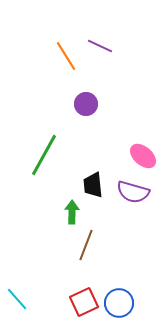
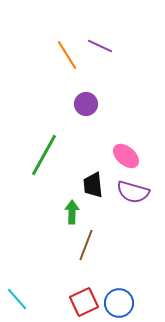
orange line: moved 1 px right, 1 px up
pink ellipse: moved 17 px left
